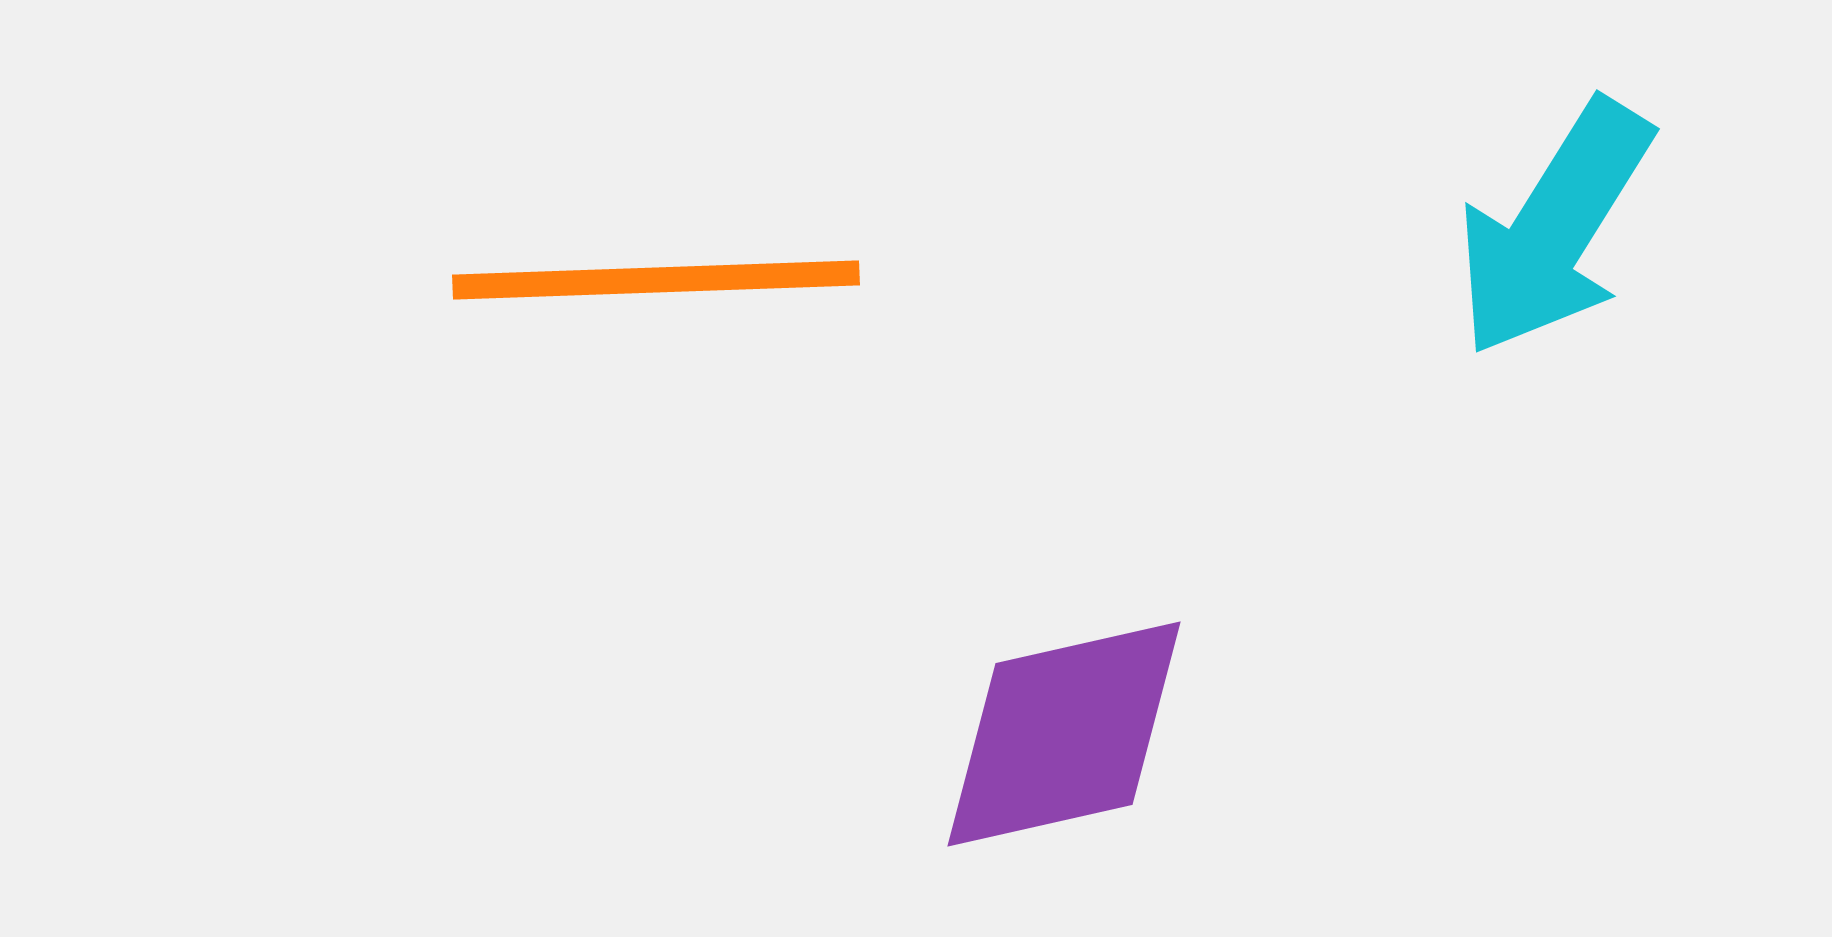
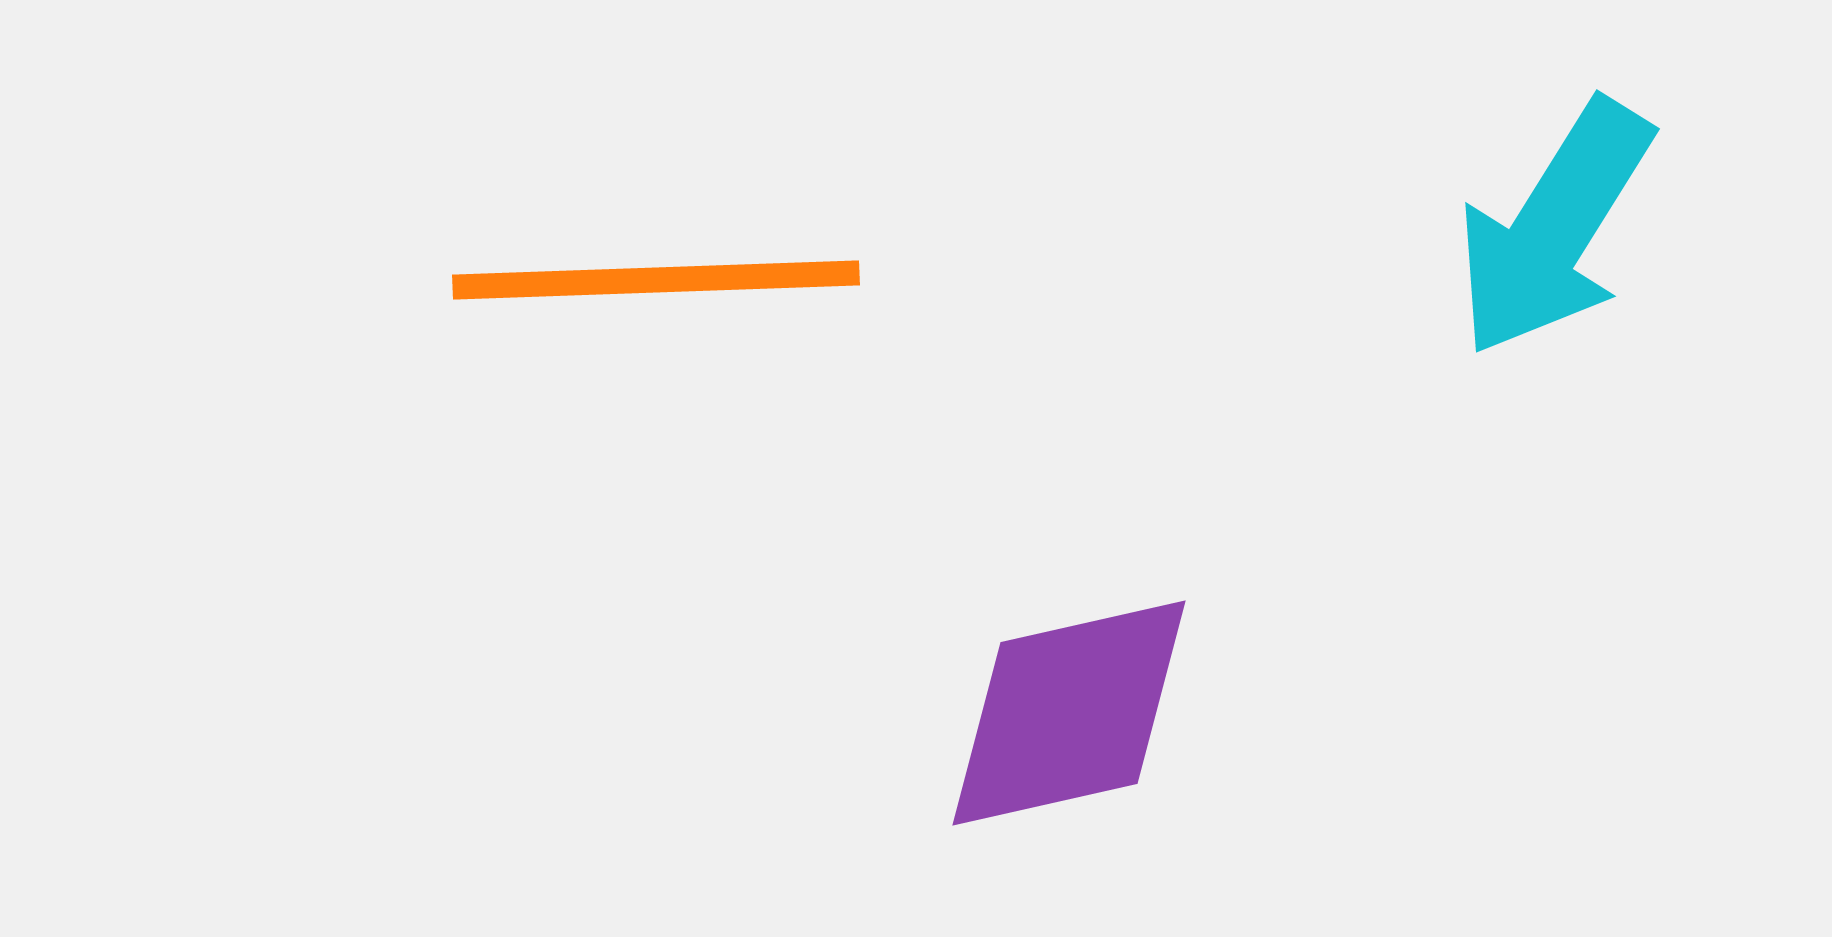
purple diamond: moved 5 px right, 21 px up
